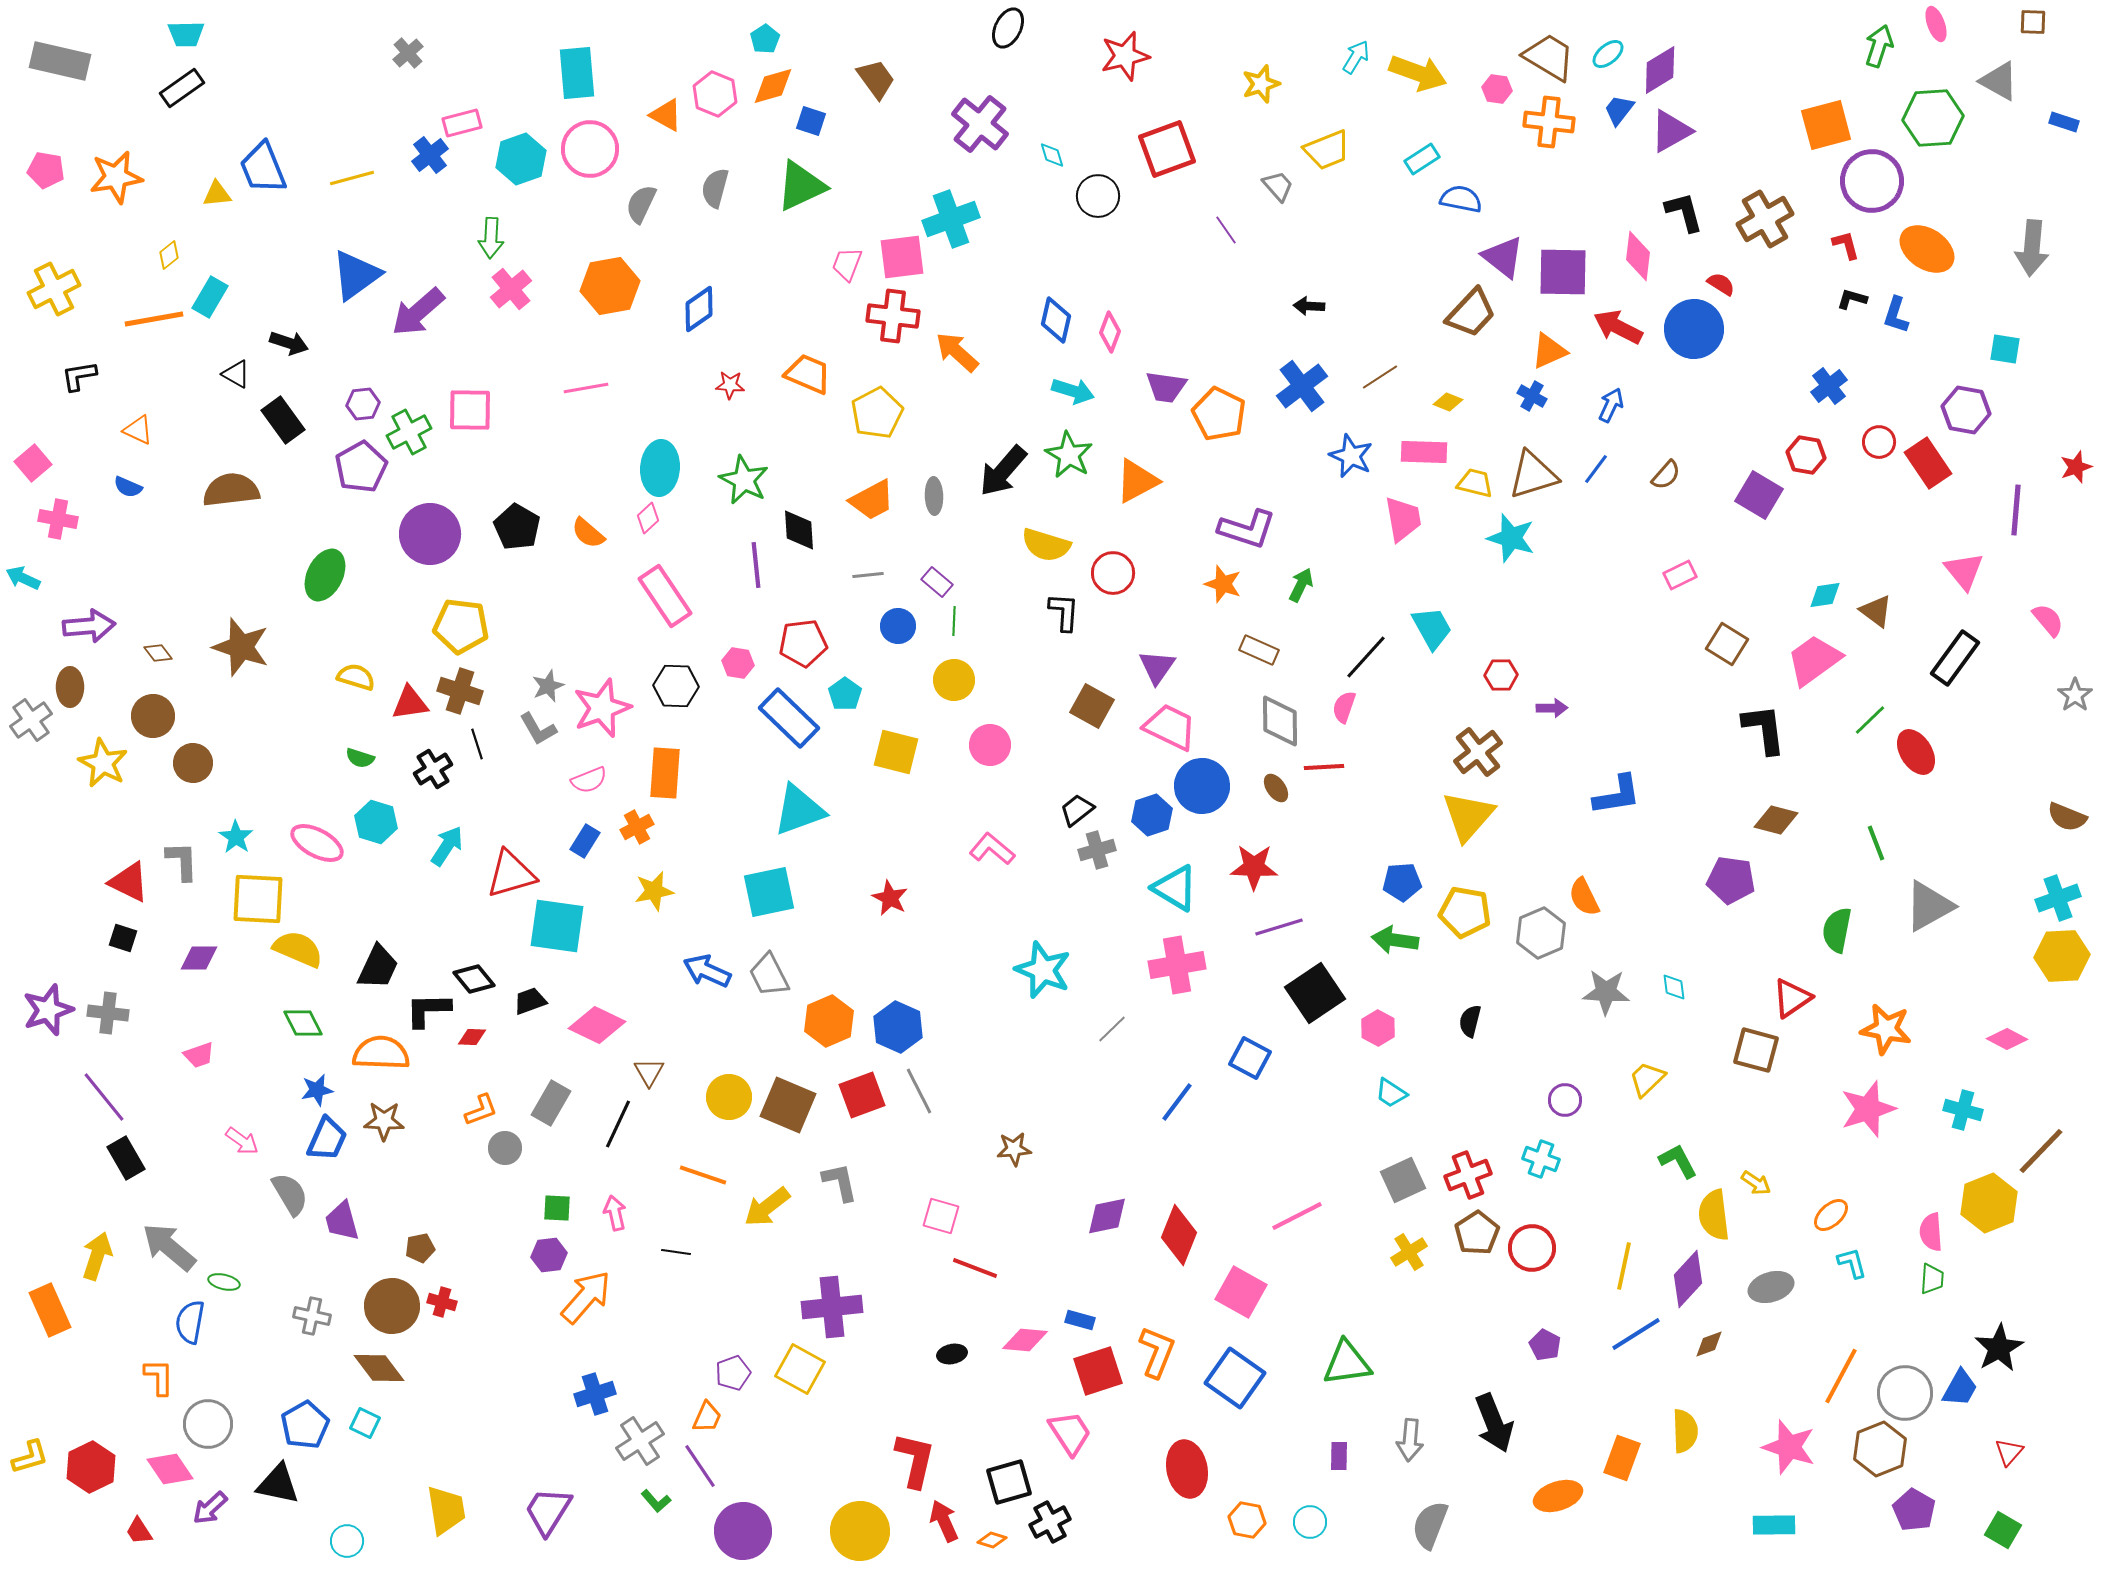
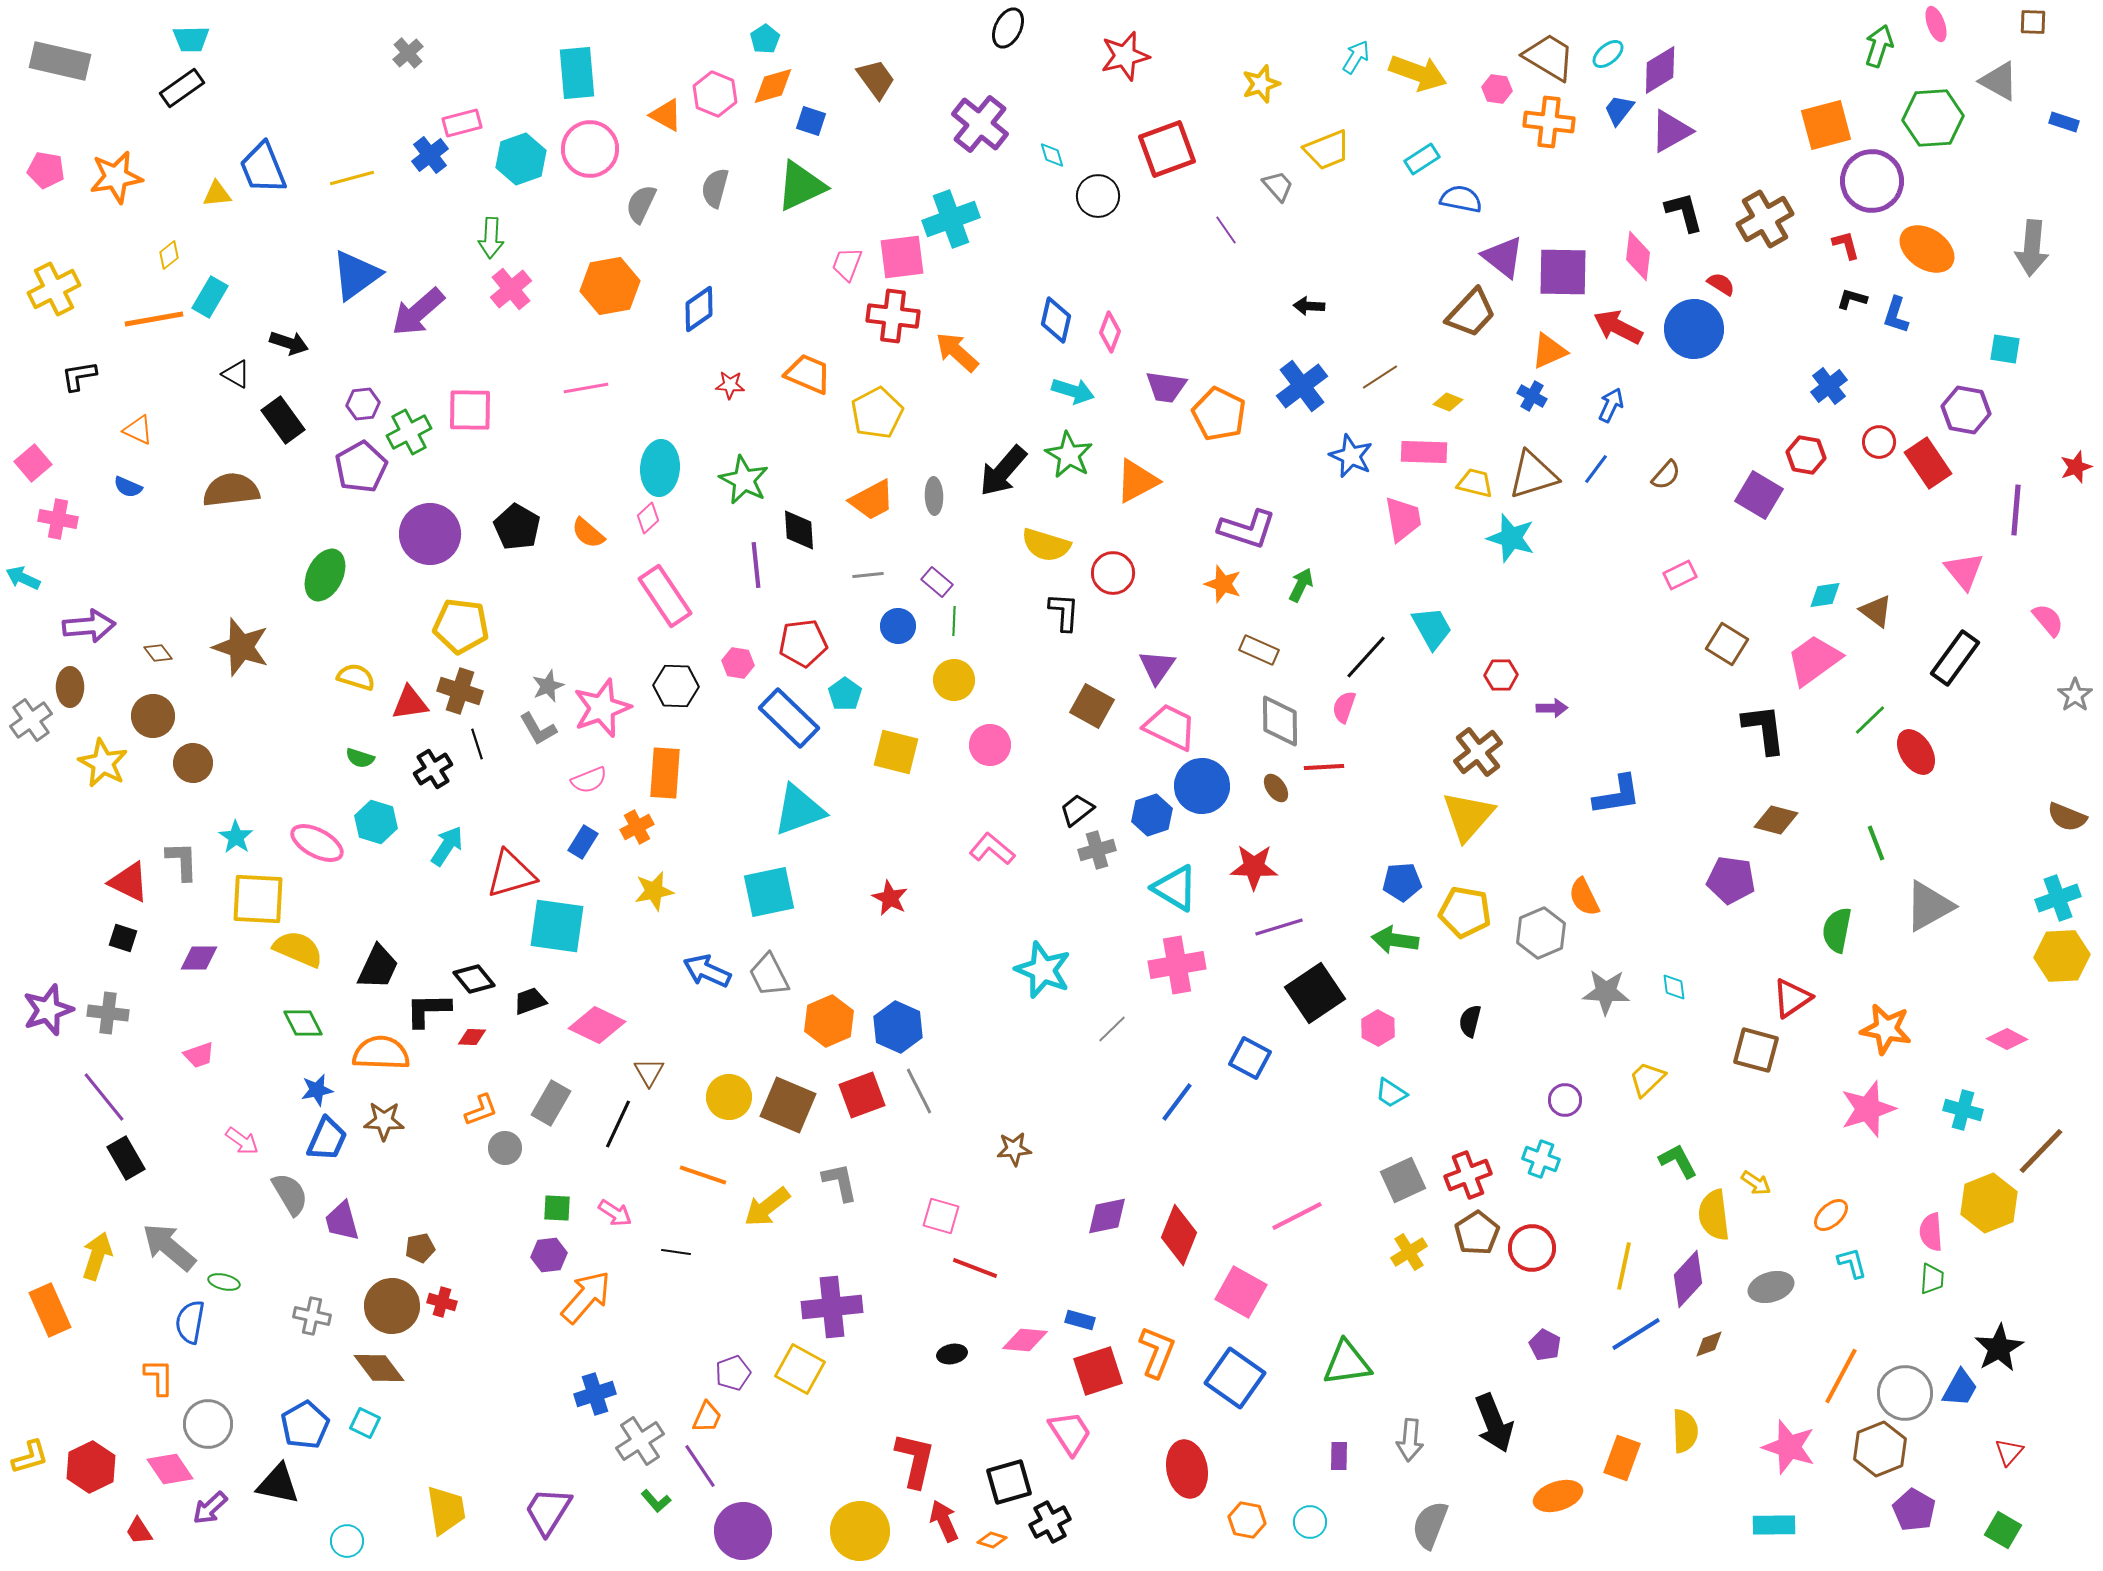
cyan trapezoid at (186, 34): moved 5 px right, 5 px down
blue rectangle at (585, 841): moved 2 px left, 1 px down
pink arrow at (615, 1213): rotated 136 degrees clockwise
